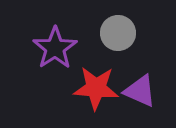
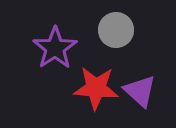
gray circle: moved 2 px left, 3 px up
purple triangle: rotated 18 degrees clockwise
